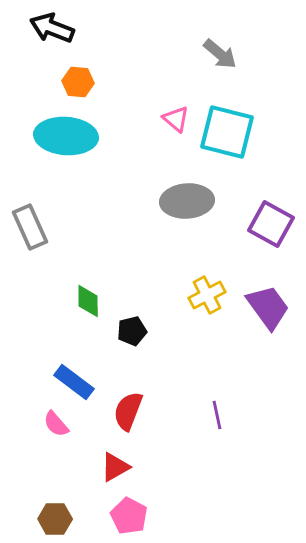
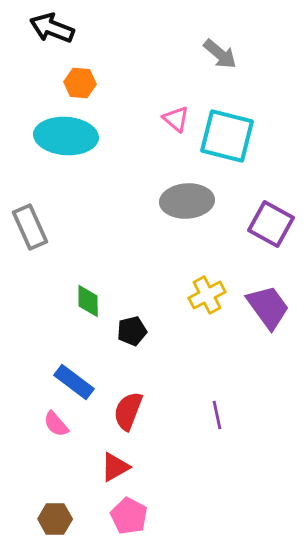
orange hexagon: moved 2 px right, 1 px down
cyan square: moved 4 px down
